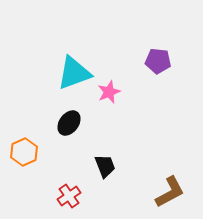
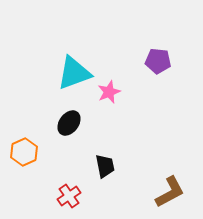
black trapezoid: rotated 10 degrees clockwise
